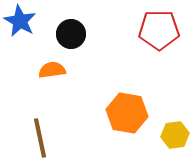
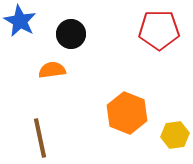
orange hexagon: rotated 12 degrees clockwise
